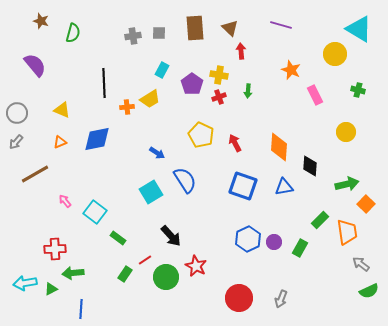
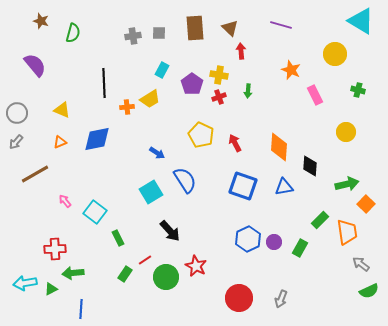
cyan triangle at (359, 29): moved 2 px right, 8 px up
black arrow at (171, 236): moved 1 px left, 5 px up
green rectangle at (118, 238): rotated 28 degrees clockwise
